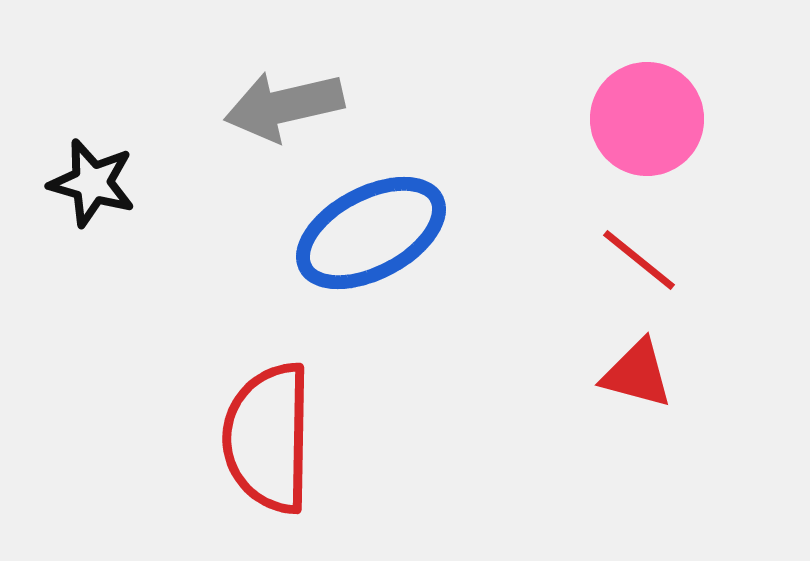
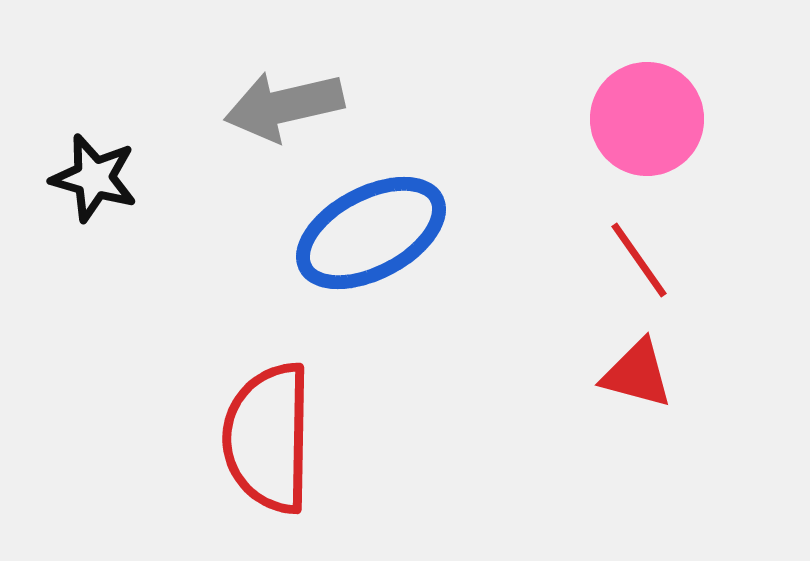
black star: moved 2 px right, 5 px up
red line: rotated 16 degrees clockwise
